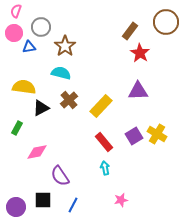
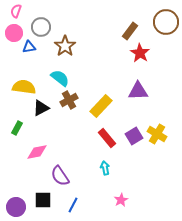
cyan semicircle: moved 1 px left, 5 px down; rotated 24 degrees clockwise
brown cross: rotated 12 degrees clockwise
red rectangle: moved 3 px right, 4 px up
pink star: rotated 16 degrees counterclockwise
